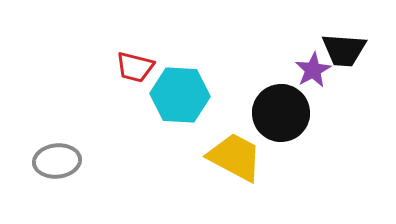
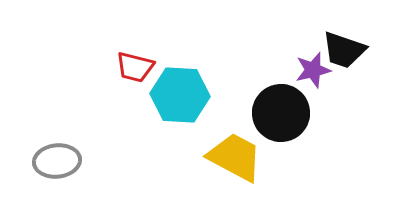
black trapezoid: rotated 15 degrees clockwise
purple star: rotated 15 degrees clockwise
